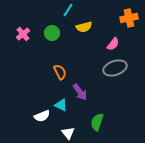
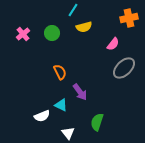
cyan line: moved 5 px right
gray ellipse: moved 9 px right; rotated 25 degrees counterclockwise
